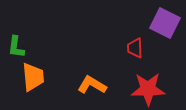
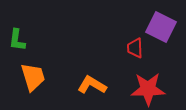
purple square: moved 4 px left, 4 px down
green L-shape: moved 1 px right, 7 px up
orange trapezoid: rotated 12 degrees counterclockwise
